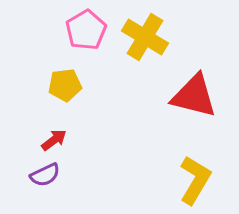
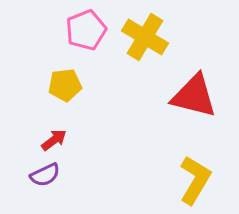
pink pentagon: rotated 9 degrees clockwise
